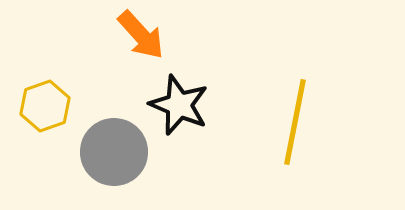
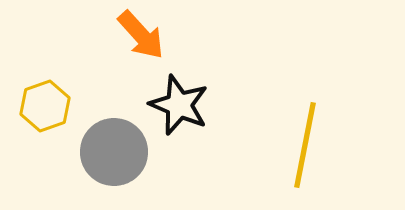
yellow line: moved 10 px right, 23 px down
